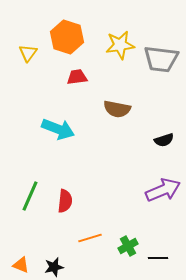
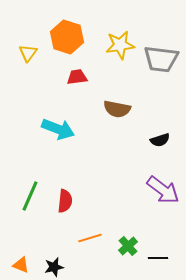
black semicircle: moved 4 px left
purple arrow: rotated 60 degrees clockwise
green cross: rotated 12 degrees counterclockwise
